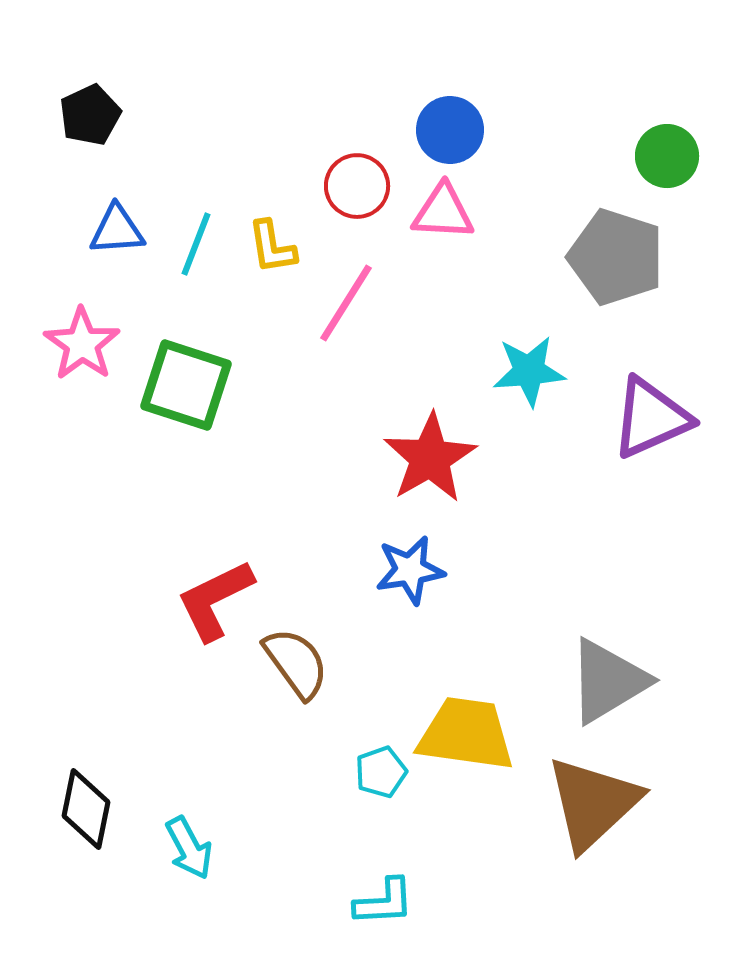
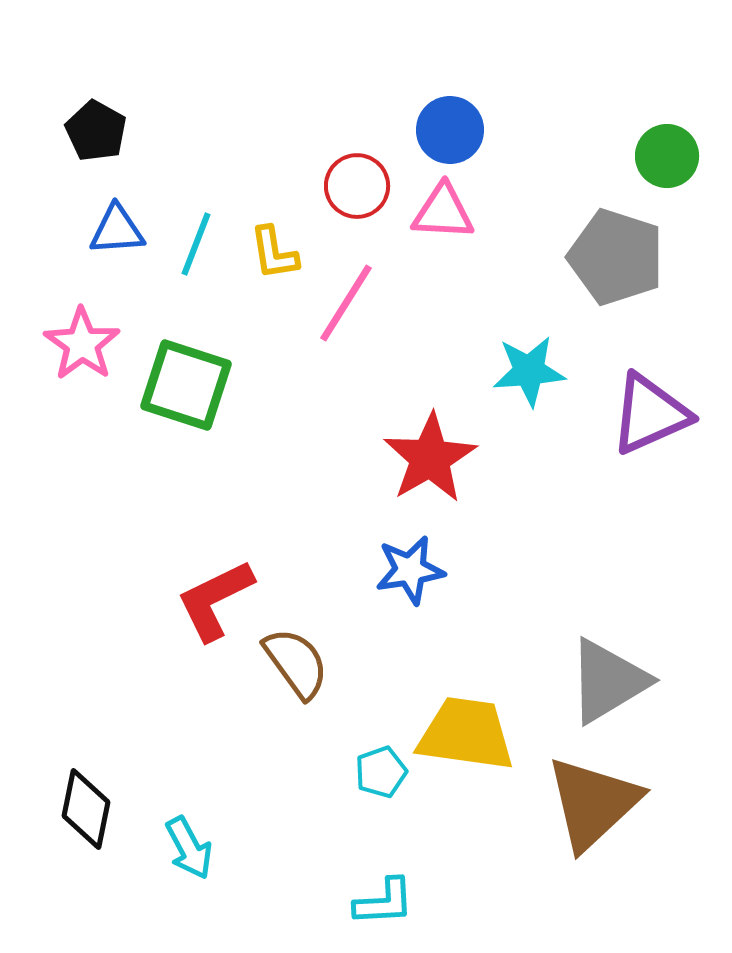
black pentagon: moved 6 px right, 16 px down; rotated 18 degrees counterclockwise
yellow L-shape: moved 2 px right, 6 px down
purple triangle: moved 1 px left, 4 px up
